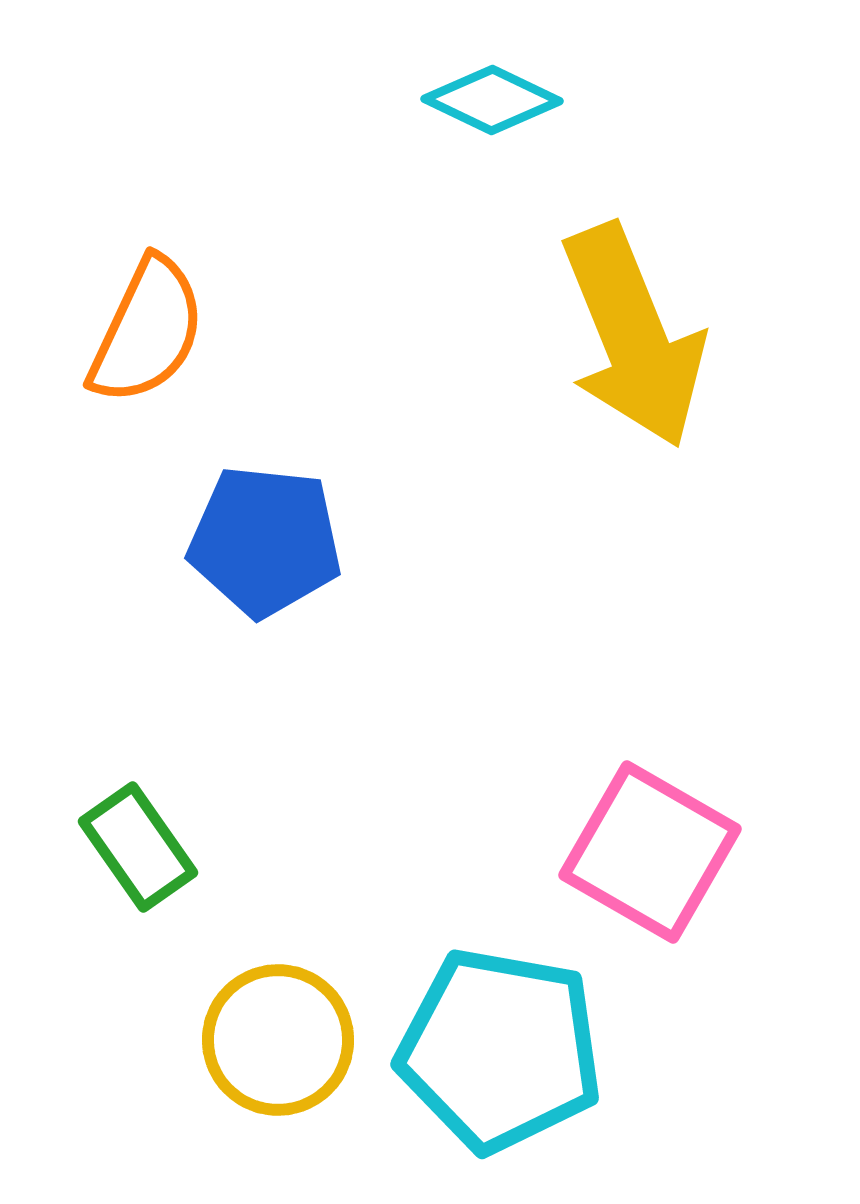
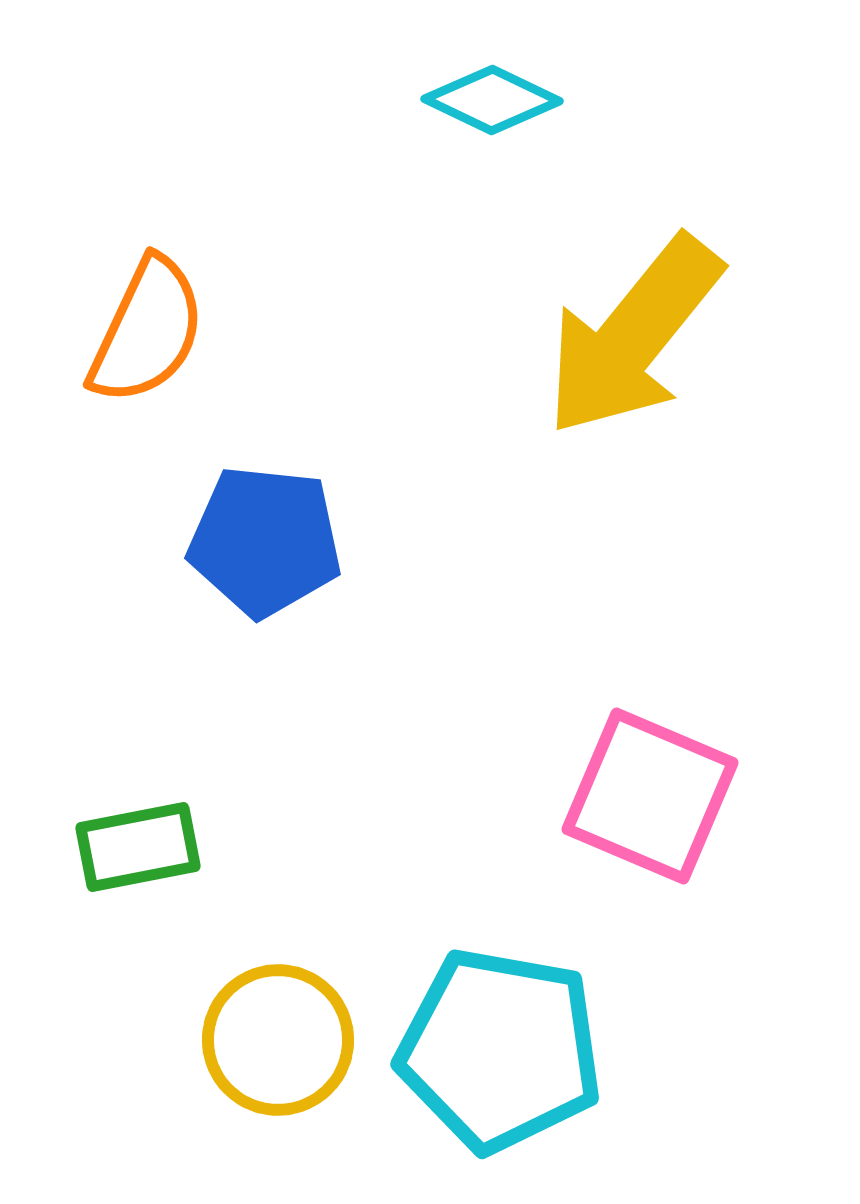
yellow arrow: rotated 61 degrees clockwise
green rectangle: rotated 66 degrees counterclockwise
pink square: moved 56 px up; rotated 7 degrees counterclockwise
